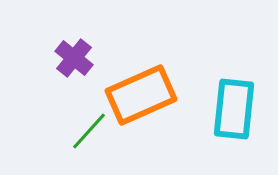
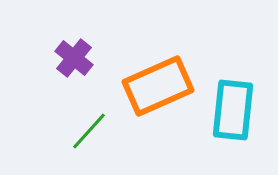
orange rectangle: moved 17 px right, 9 px up
cyan rectangle: moved 1 px left, 1 px down
